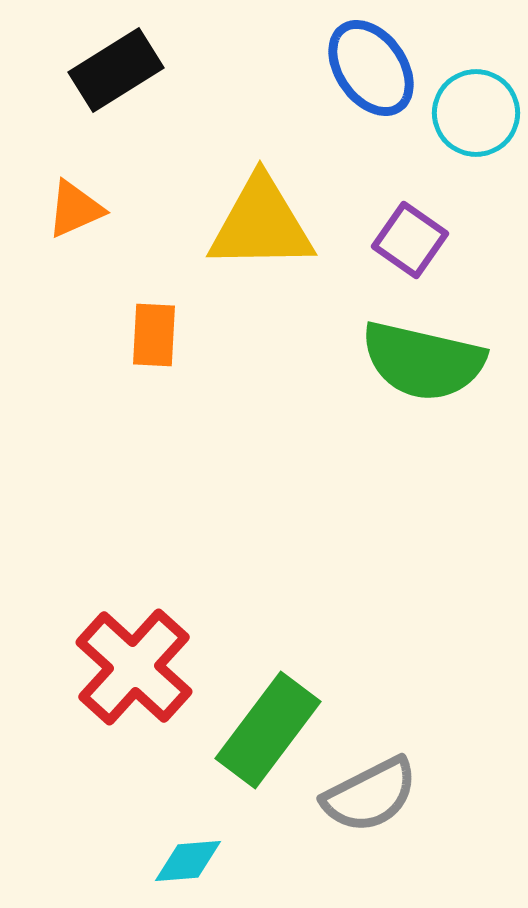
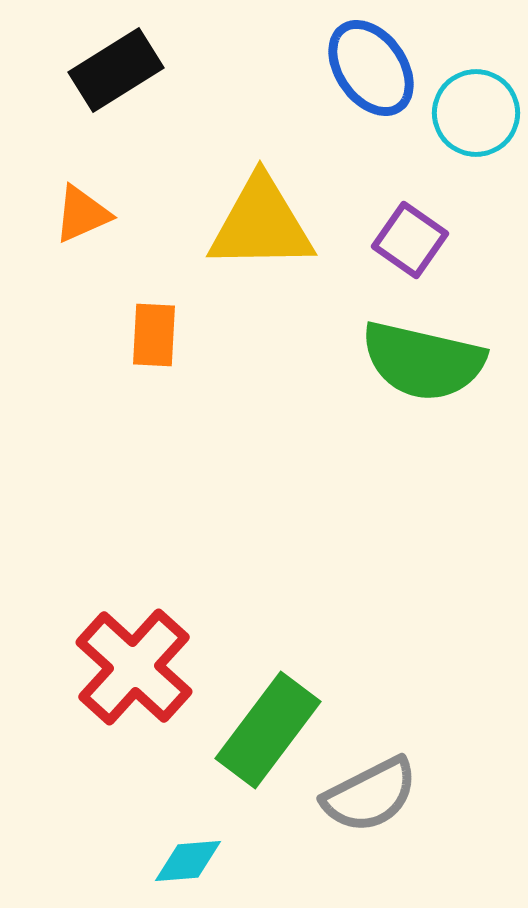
orange triangle: moved 7 px right, 5 px down
